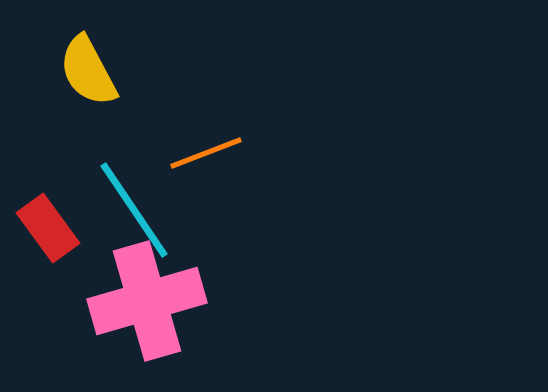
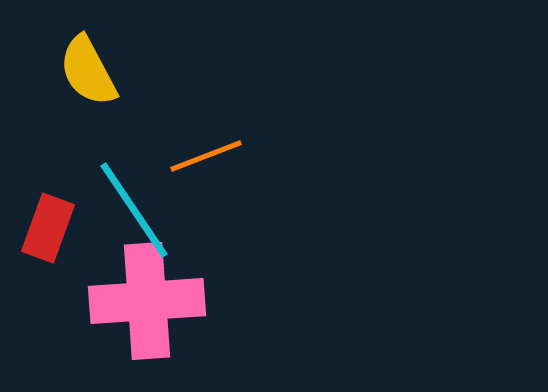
orange line: moved 3 px down
red rectangle: rotated 56 degrees clockwise
pink cross: rotated 12 degrees clockwise
